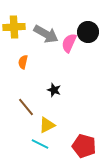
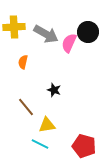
yellow triangle: rotated 18 degrees clockwise
